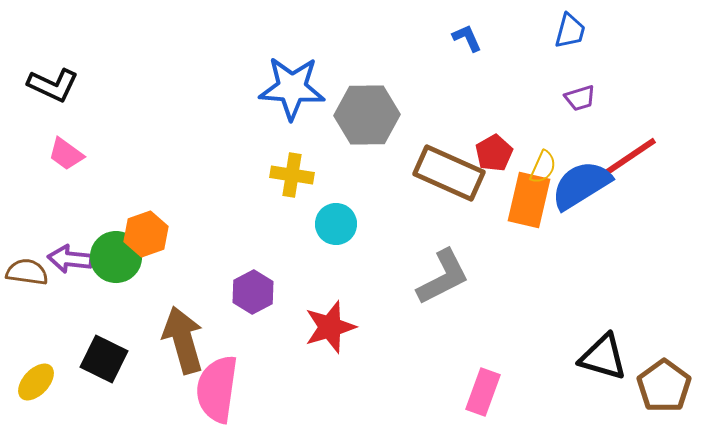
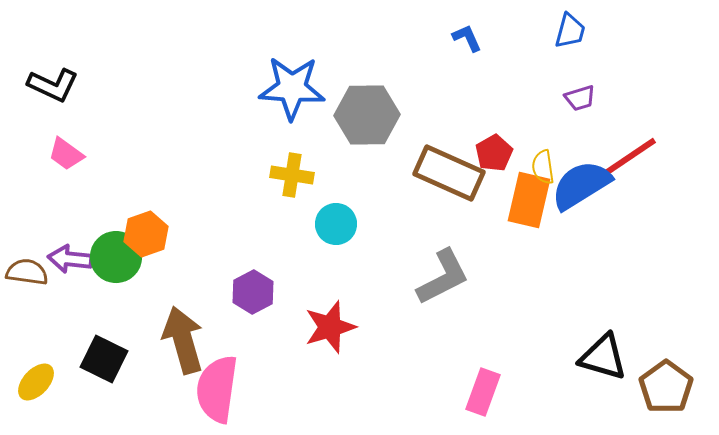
yellow semicircle: rotated 148 degrees clockwise
brown pentagon: moved 2 px right, 1 px down
